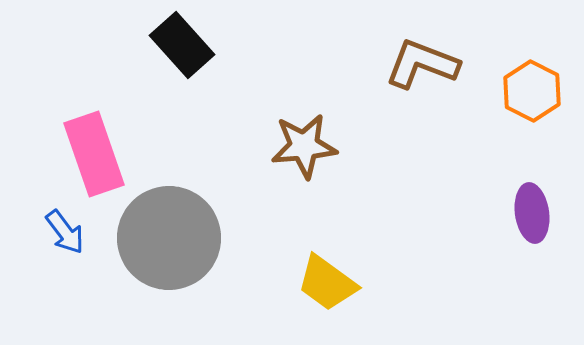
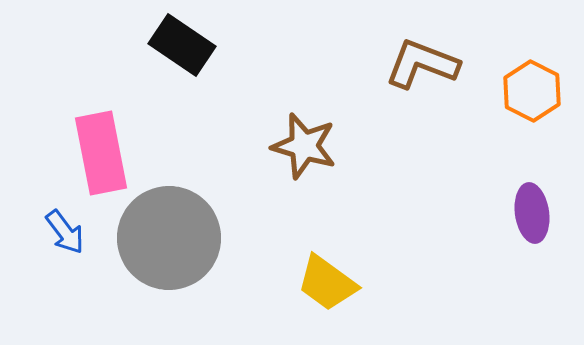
black rectangle: rotated 14 degrees counterclockwise
brown star: rotated 22 degrees clockwise
pink rectangle: moved 7 px right, 1 px up; rotated 8 degrees clockwise
